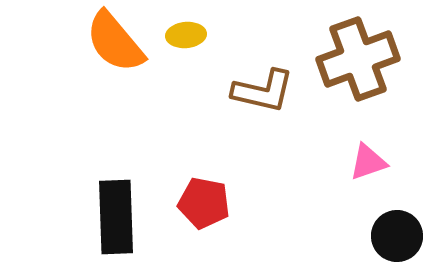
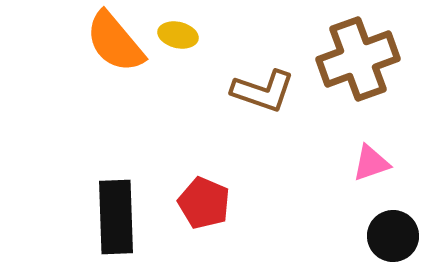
yellow ellipse: moved 8 px left; rotated 18 degrees clockwise
brown L-shape: rotated 6 degrees clockwise
pink triangle: moved 3 px right, 1 px down
red pentagon: rotated 12 degrees clockwise
black circle: moved 4 px left
